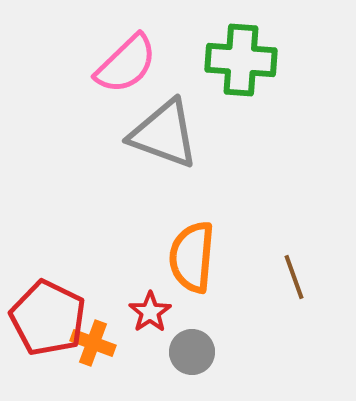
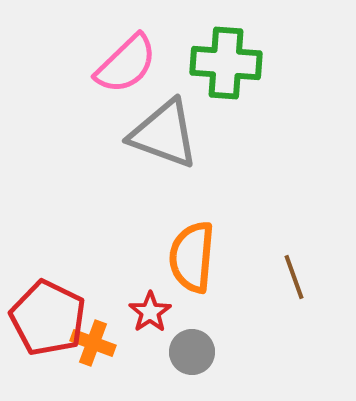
green cross: moved 15 px left, 3 px down
